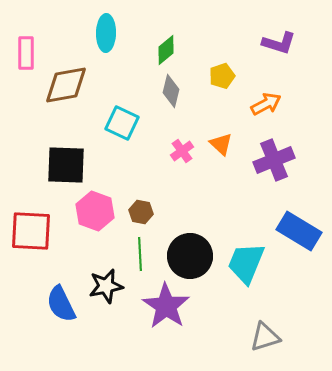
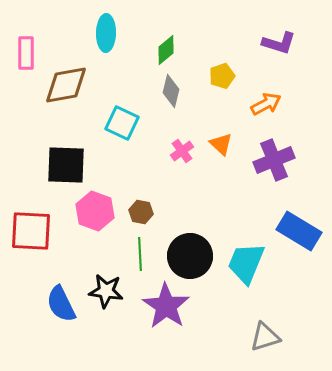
black star: moved 5 px down; rotated 20 degrees clockwise
